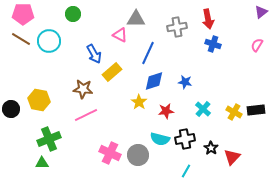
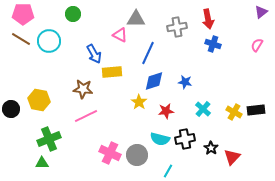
yellow rectangle: rotated 36 degrees clockwise
pink line: moved 1 px down
gray circle: moved 1 px left
cyan line: moved 18 px left
